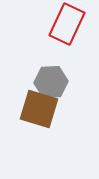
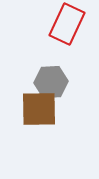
brown square: rotated 18 degrees counterclockwise
